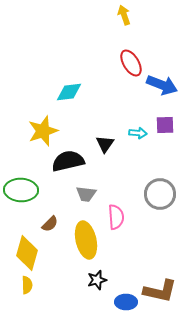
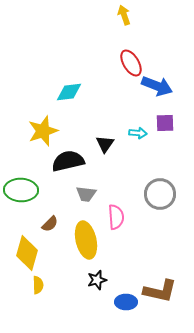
blue arrow: moved 5 px left, 1 px down
purple square: moved 2 px up
yellow semicircle: moved 11 px right
